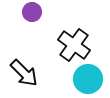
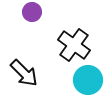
cyan circle: moved 1 px down
